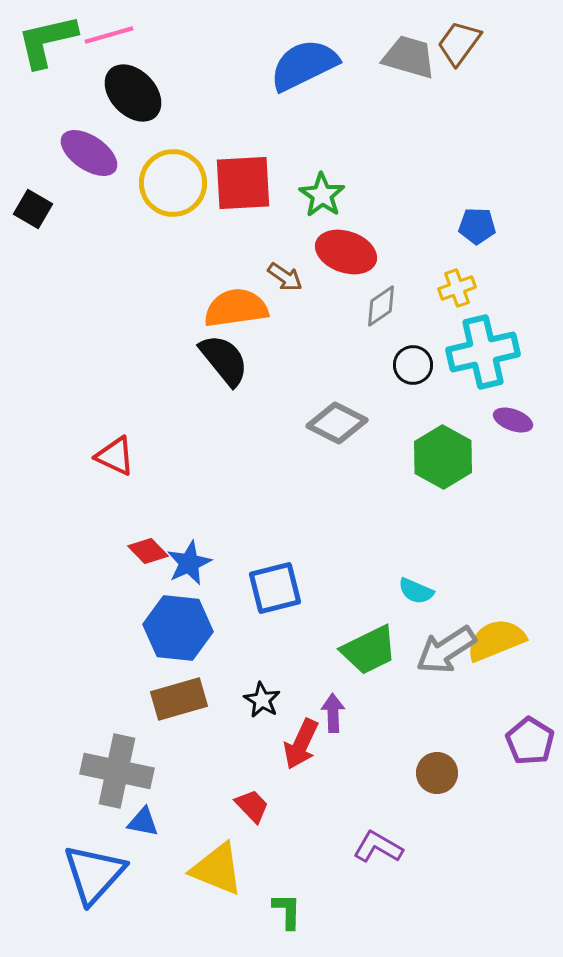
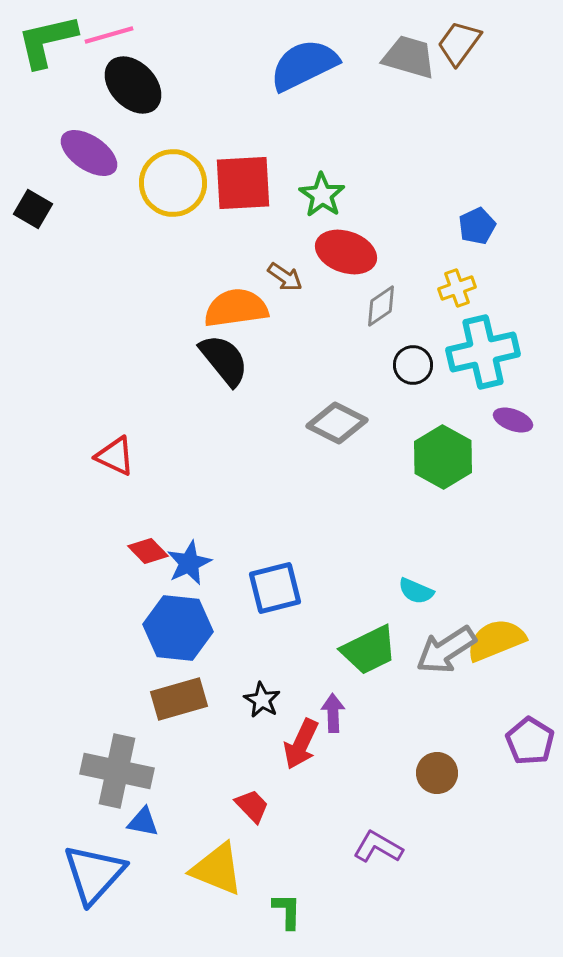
black ellipse at (133, 93): moved 8 px up
blue pentagon at (477, 226): rotated 27 degrees counterclockwise
